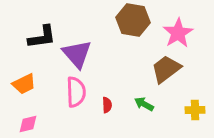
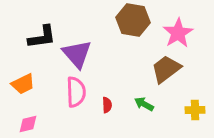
orange trapezoid: moved 1 px left
